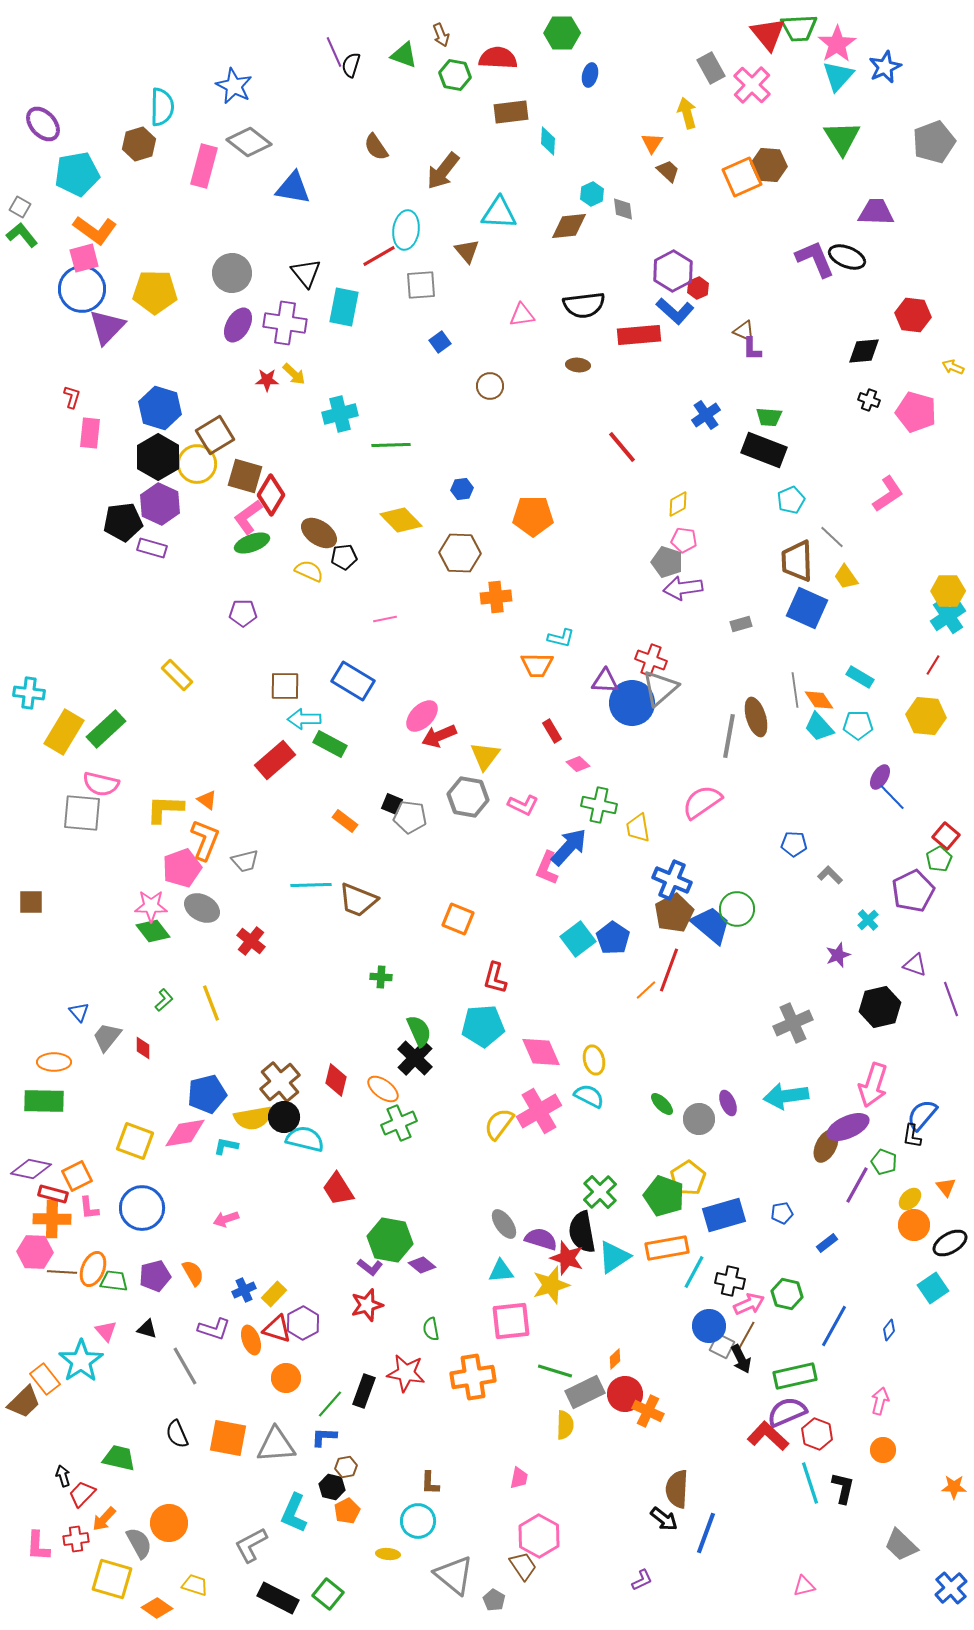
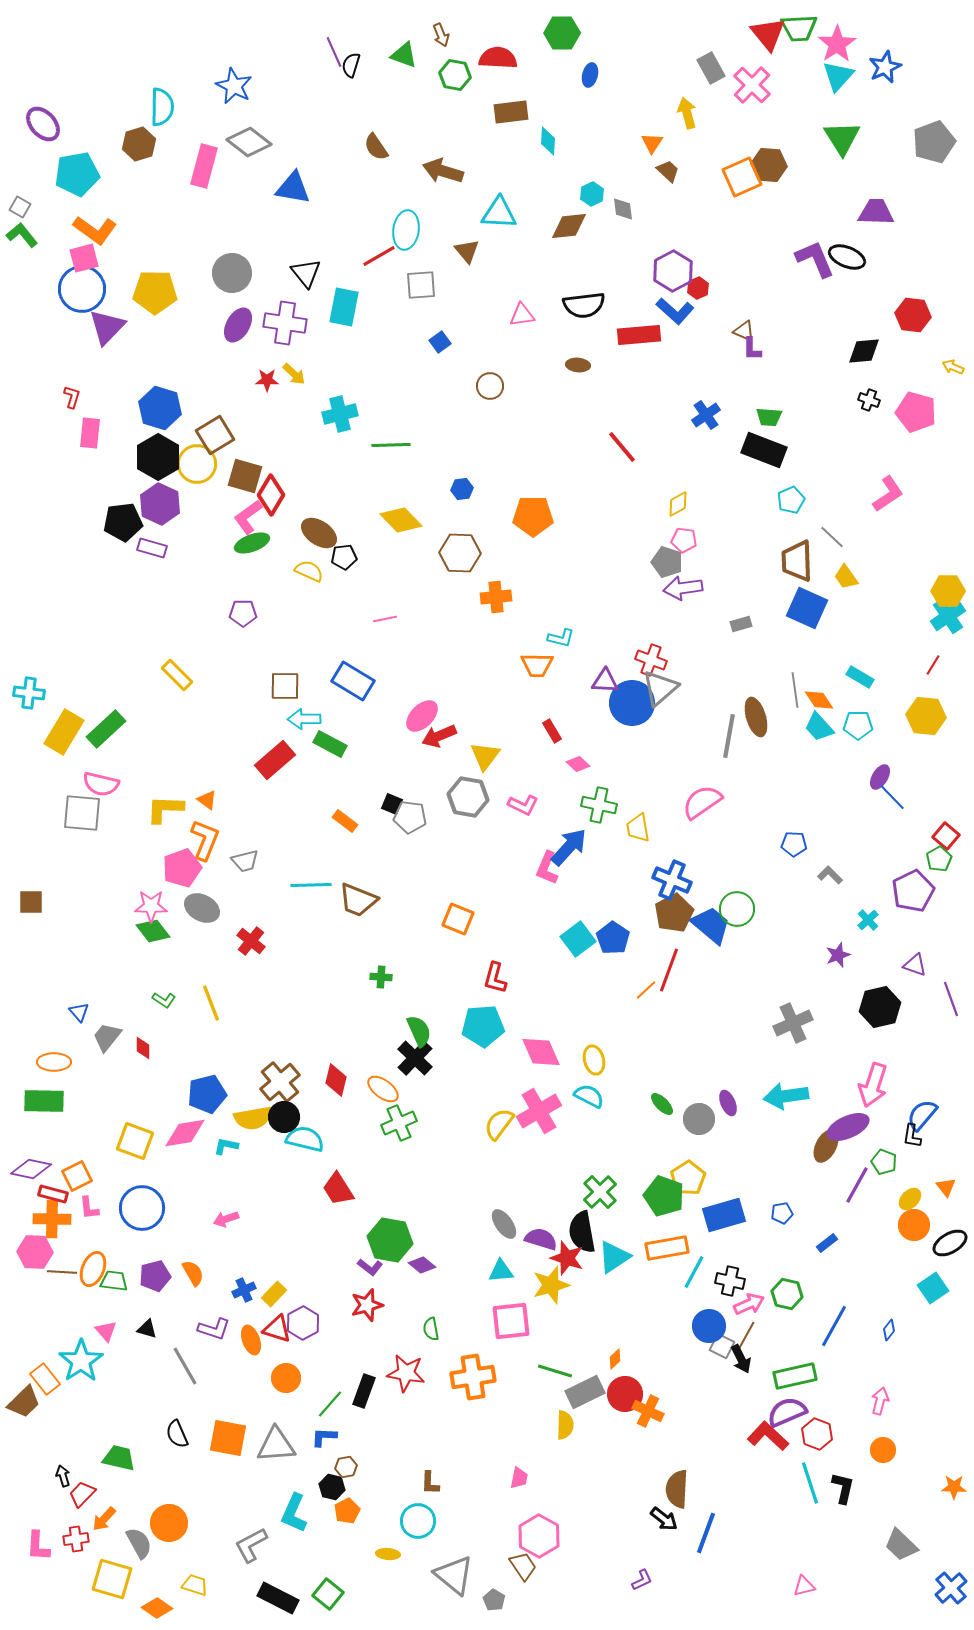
brown arrow at (443, 171): rotated 69 degrees clockwise
green L-shape at (164, 1000): rotated 75 degrees clockwise
